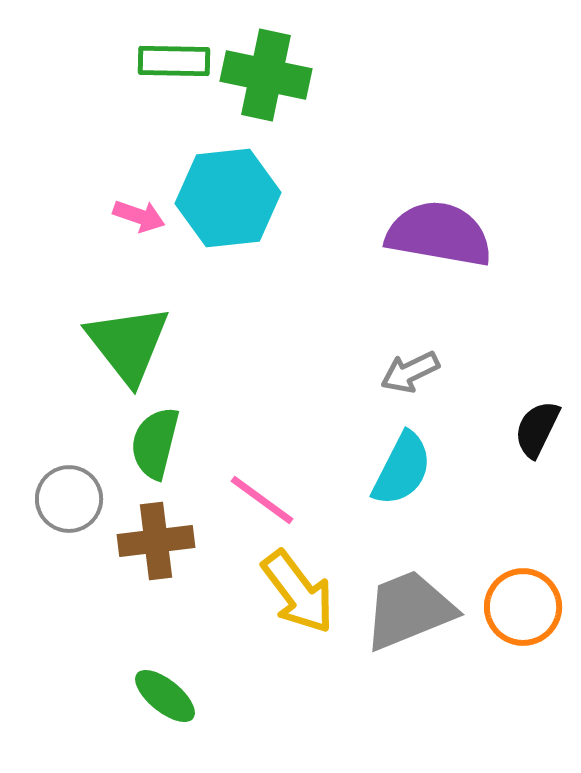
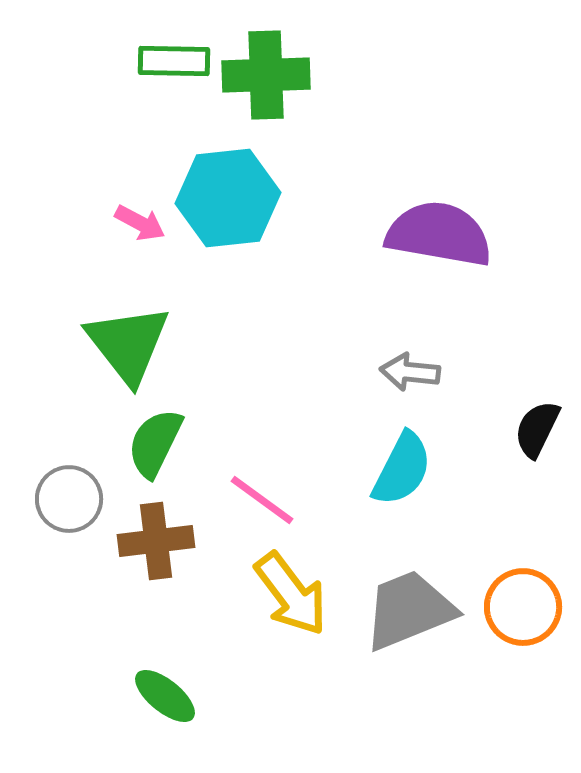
green cross: rotated 14 degrees counterclockwise
pink arrow: moved 1 px right, 7 px down; rotated 9 degrees clockwise
gray arrow: rotated 32 degrees clockwise
green semicircle: rotated 12 degrees clockwise
yellow arrow: moved 7 px left, 2 px down
